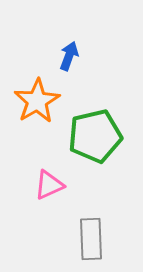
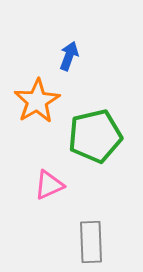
gray rectangle: moved 3 px down
